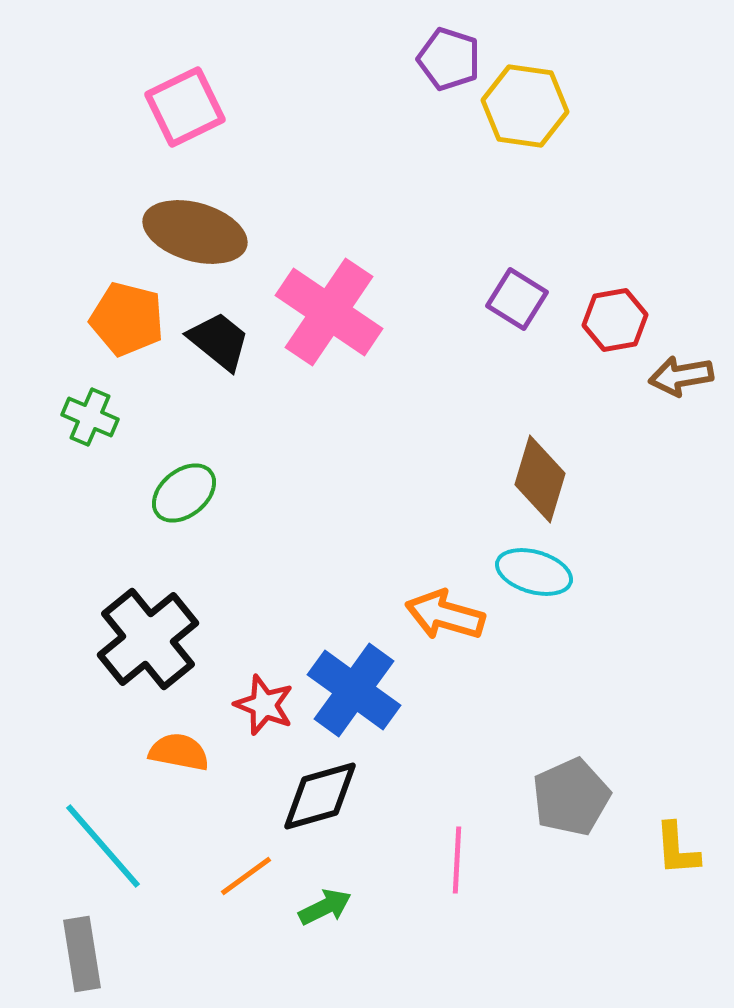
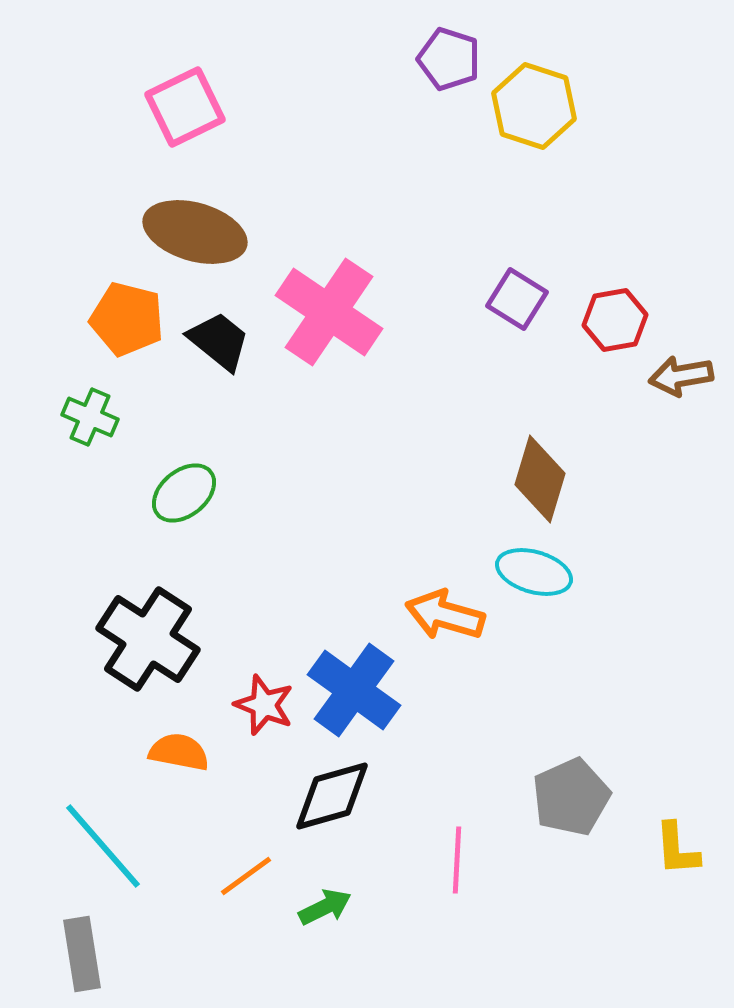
yellow hexagon: moved 9 px right; rotated 10 degrees clockwise
black cross: rotated 18 degrees counterclockwise
black diamond: moved 12 px right
